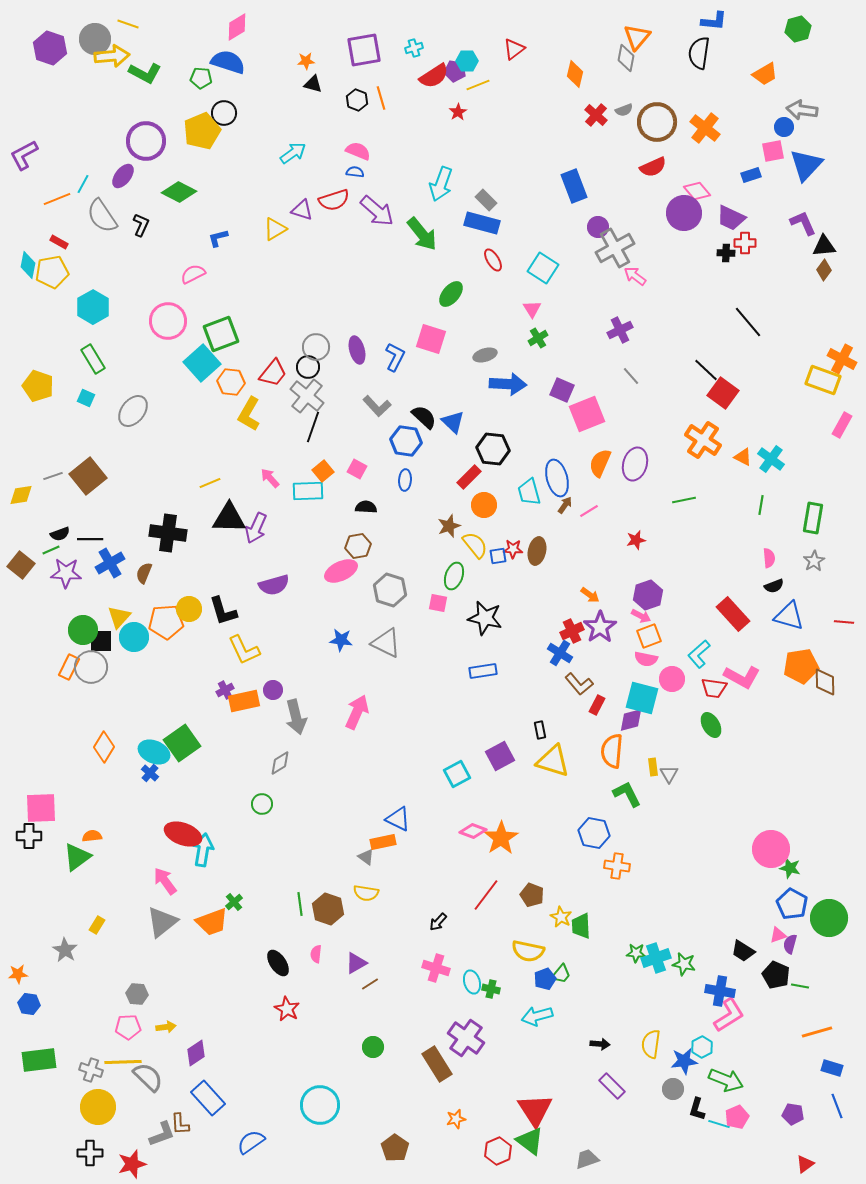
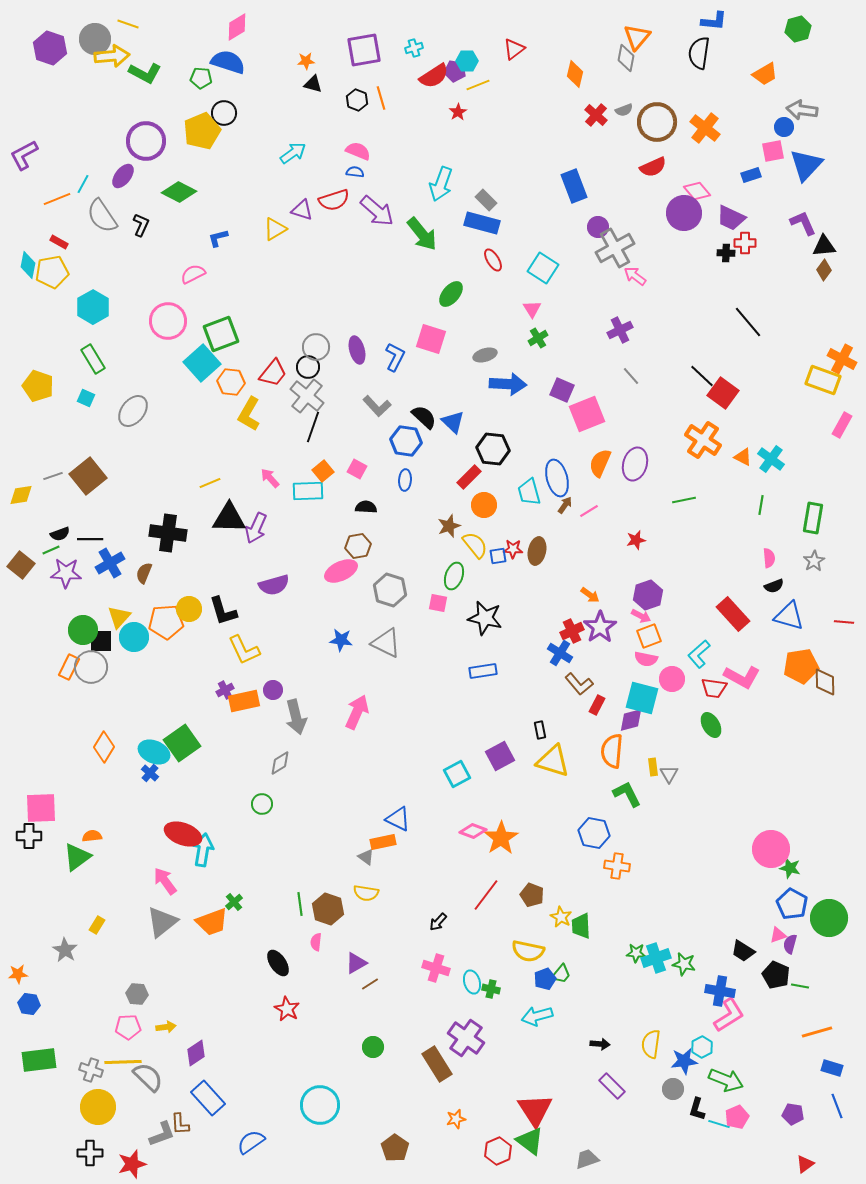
black line at (706, 370): moved 4 px left, 6 px down
pink semicircle at (316, 954): moved 12 px up
